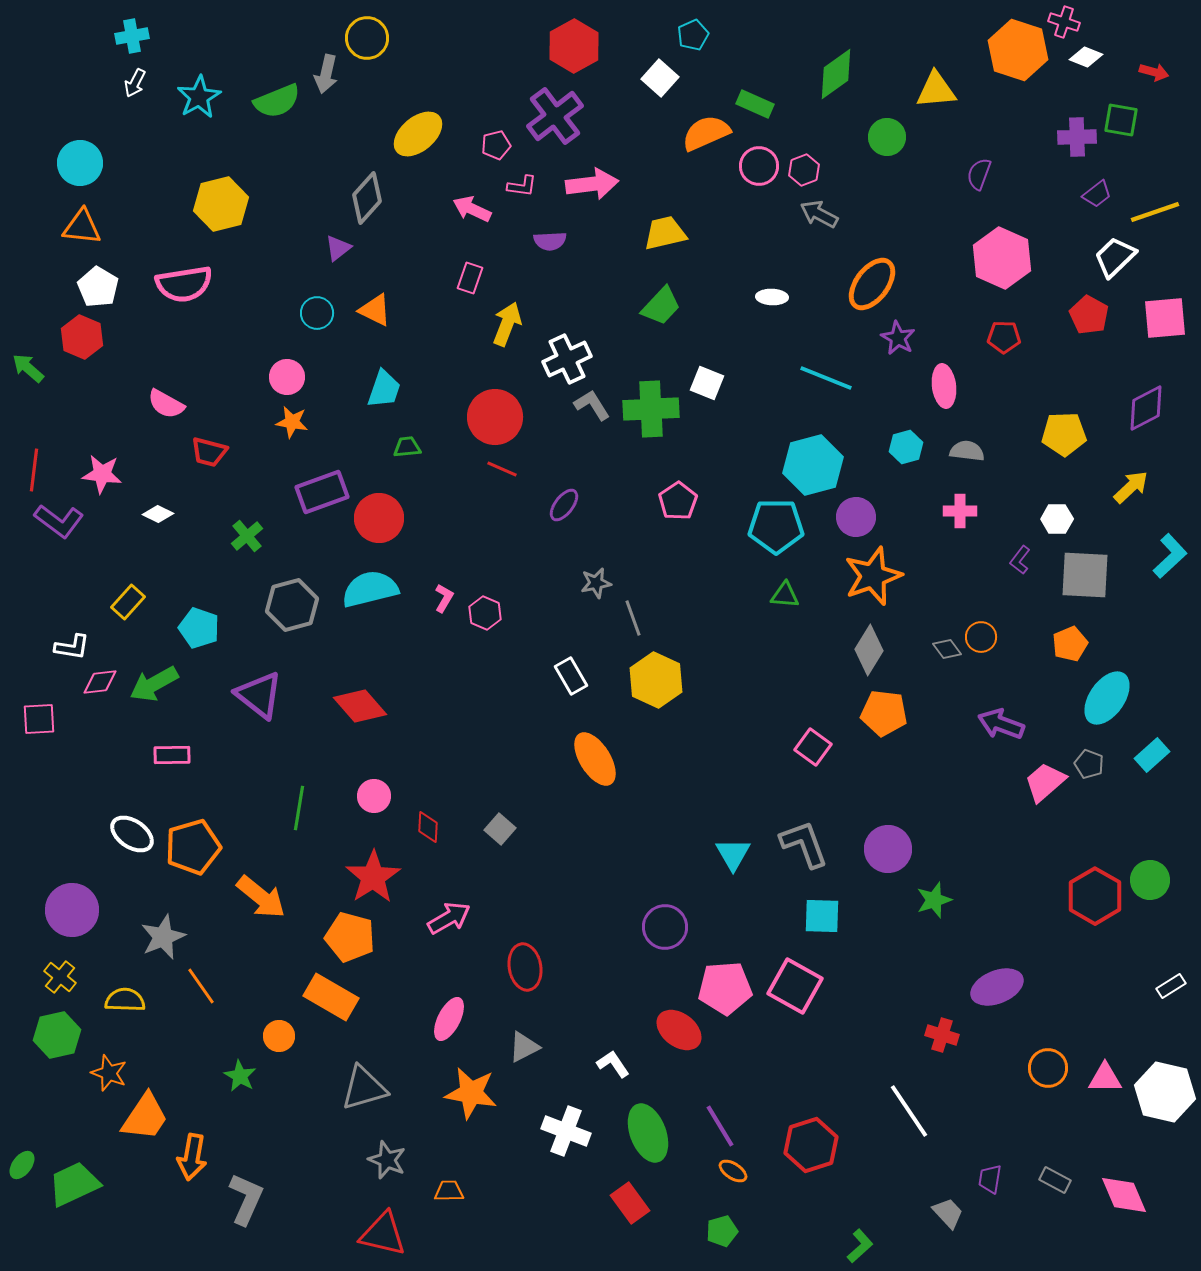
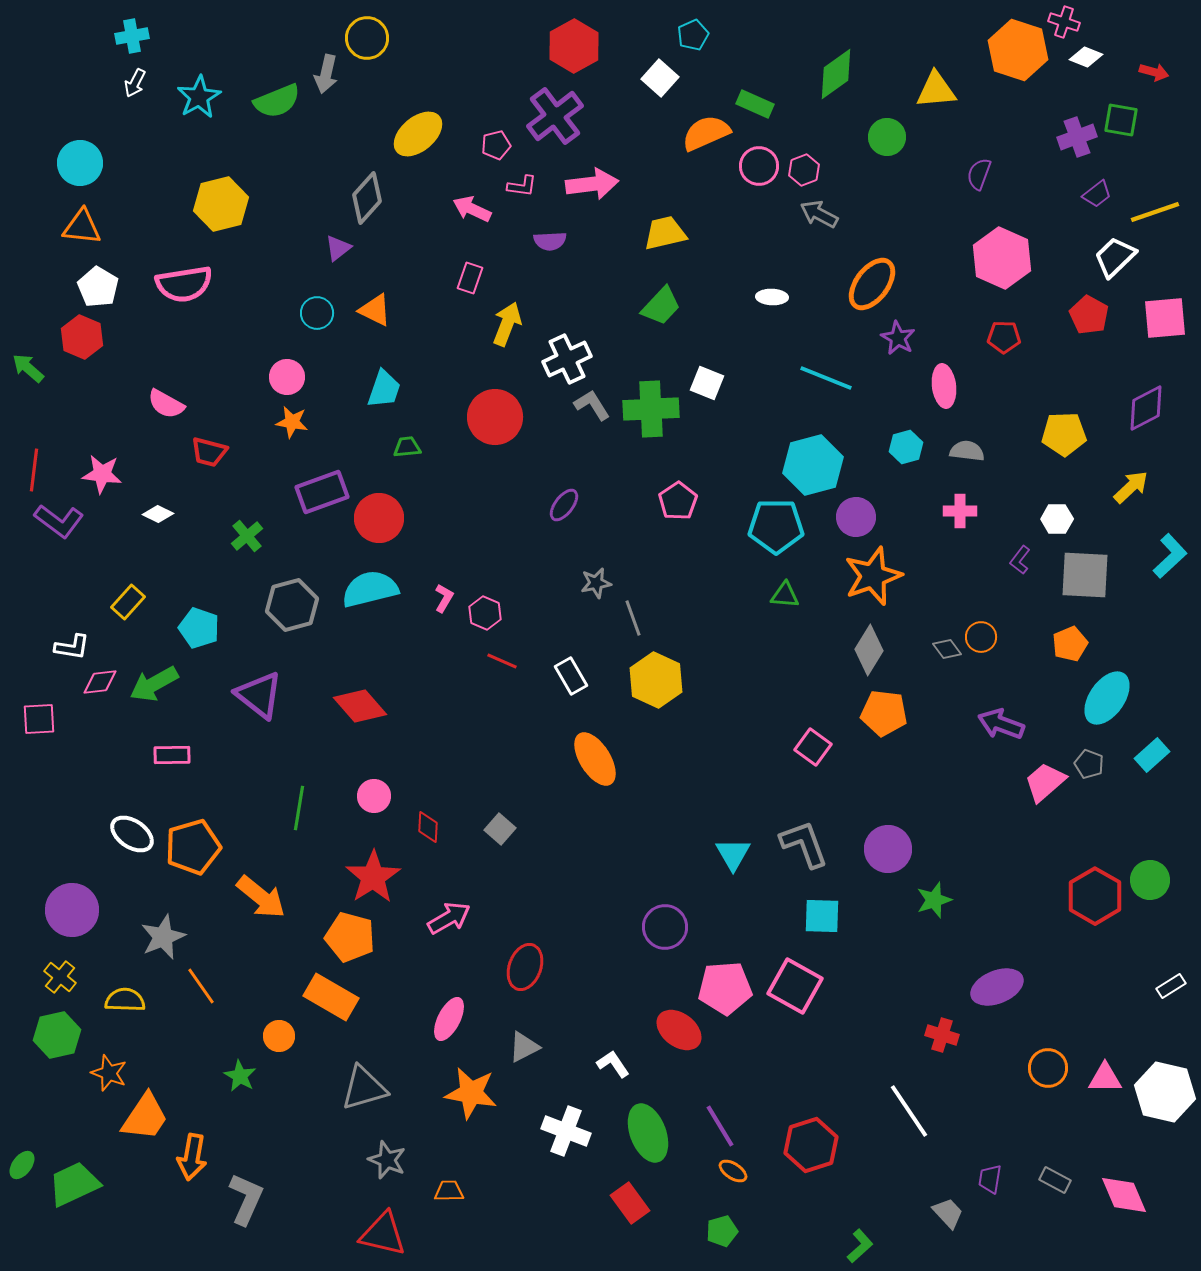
purple cross at (1077, 137): rotated 18 degrees counterclockwise
red line at (502, 469): moved 192 px down
red ellipse at (525, 967): rotated 30 degrees clockwise
